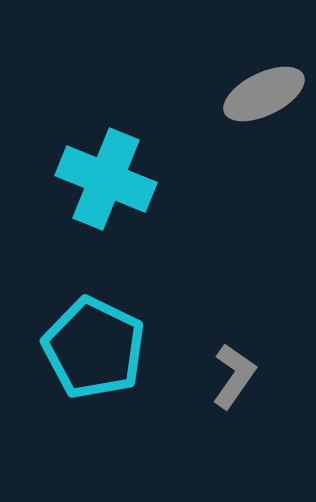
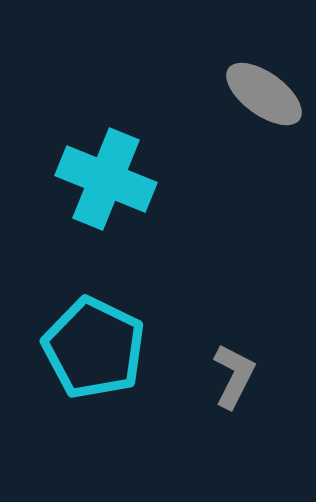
gray ellipse: rotated 62 degrees clockwise
gray L-shape: rotated 8 degrees counterclockwise
